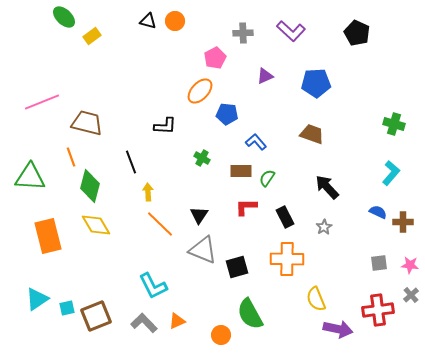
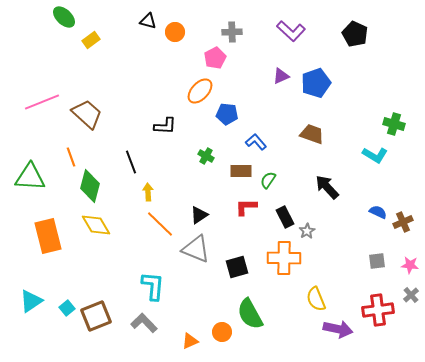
orange circle at (175, 21): moved 11 px down
gray cross at (243, 33): moved 11 px left, 1 px up
black pentagon at (357, 33): moved 2 px left, 1 px down
yellow rectangle at (92, 36): moved 1 px left, 4 px down
purple triangle at (265, 76): moved 16 px right
blue pentagon at (316, 83): rotated 16 degrees counterclockwise
brown trapezoid at (87, 123): moved 9 px up; rotated 28 degrees clockwise
green cross at (202, 158): moved 4 px right, 2 px up
cyan L-shape at (391, 173): moved 16 px left, 18 px up; rotated 80 degrees clockwise
green semicircle at (267, 178): moved 1 px right, 2 px down
black triangle at (199, 215): rotated 24 degrees clockwise
brown cross at (403, 222): rotated 24 degrees counterclockwise
gray star at (324, 227): moved 17 px left, 4 px down
gray triangle at (203, 250): moved 7 px left, 1 px up
orange cross at (287, 259): moved 3 px left, 1 px up
gray square at (379, 263): moved 2 px left, 2 px up
cyan L-shape at (153, 286): rotated 148 degrees counterclockwise
cyan triangle at (37, 299): moved 6 px left, 2 px down
cyan square at (67, 308): rotated 28 degrees counterclockwise
orange triangle at (177, 321): moved 13 px right, 20 px down
orange circle at (221, 335): moved 1 px right, 3 px up
